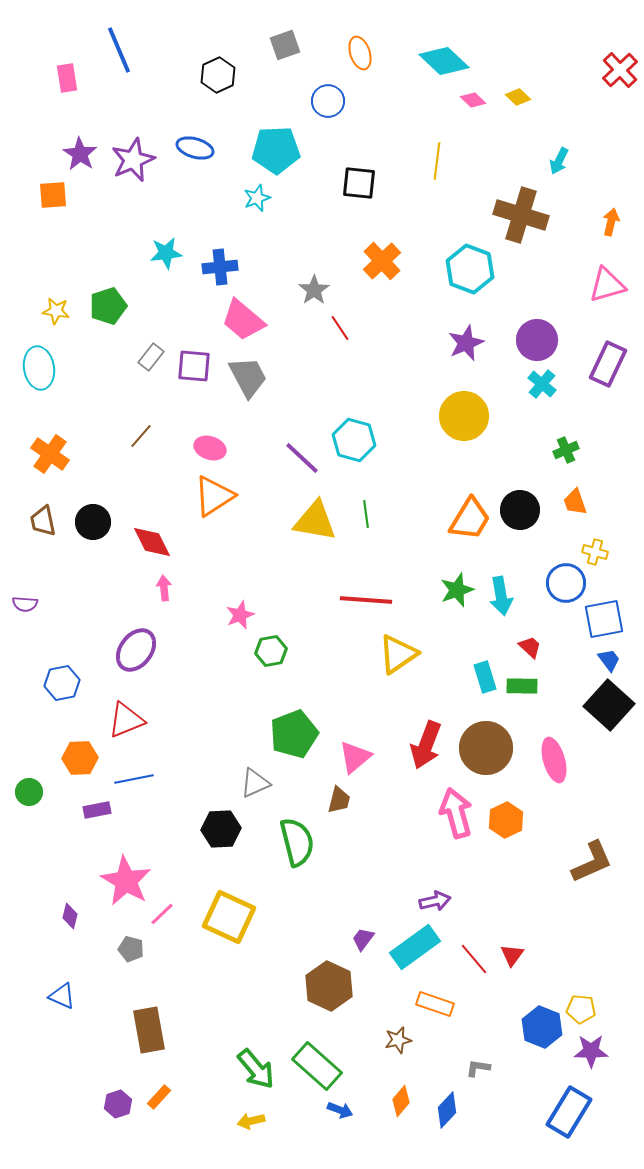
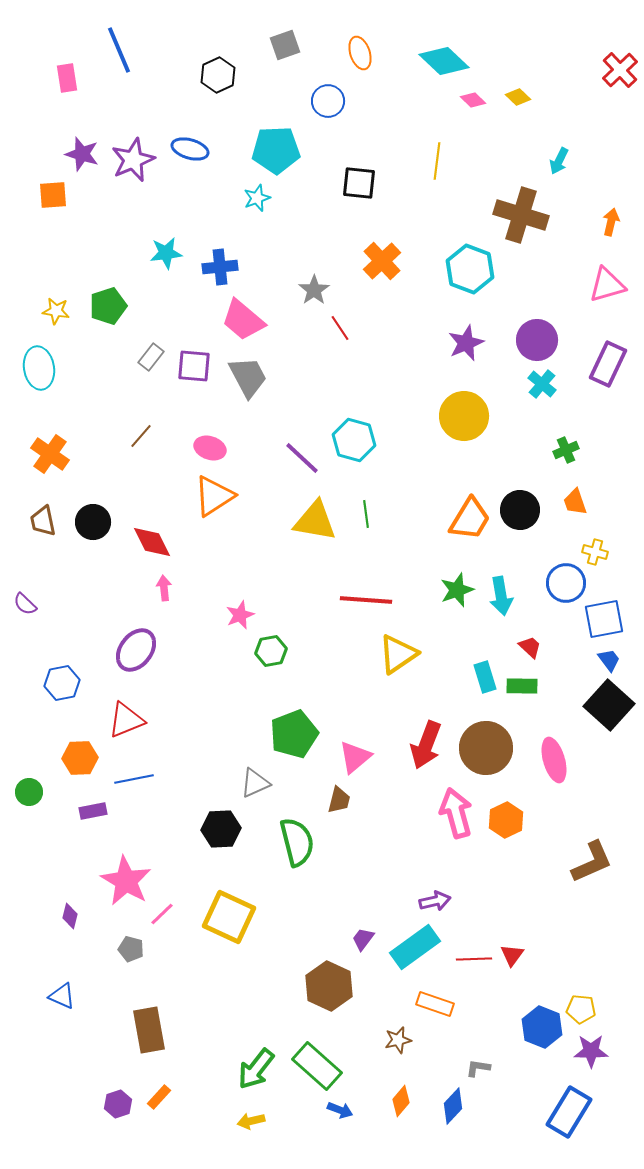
blue ellipse at (195, 148): moved 5 px left, 1 px down
purple star at (80, 154): moved 2 px right; rotated 16 degrees counterclockwise
purple semicircle at (25, 604): rotated 40 degrees clockwise
purple rectangle at (97, 810): moved 4 px left, 1 px down
red line at (474, 959): rotated 52 degrees counterclockwise
green arrow at (256, 1069): rotated 78 degrees clockwise
blue diamond at (447, 1110): moved 6 px right, 4 px up
